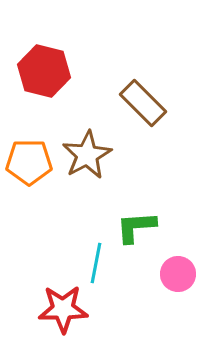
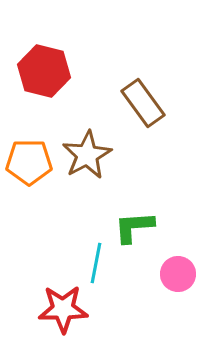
brown rectangle: rotated 9 degrees clockwise
green L-shape: moved 2 px left
